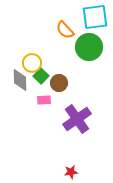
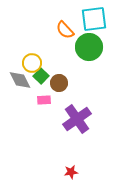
cyan square: moved 1 px left, 2 px down
gray diamond: rotated 25 degrees counterclockwise
